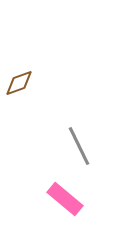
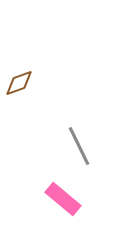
pink rectangle: moved 2 px left
